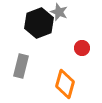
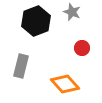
gray star: moved 13 px right
black hexagon: moved 3 px left, 2 px up
orange diamond: rotated 56 degrees counterclockwise
